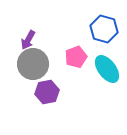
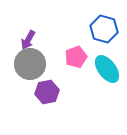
gray circle: moved 3 px left
